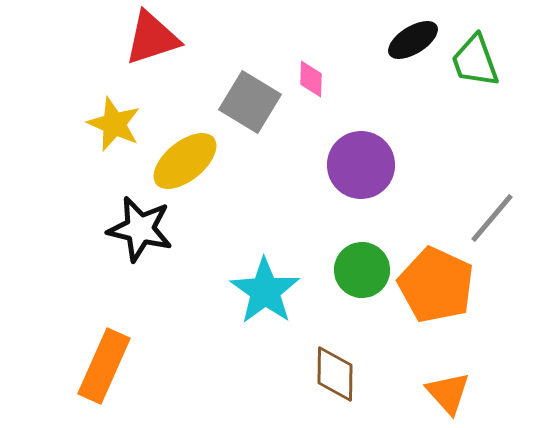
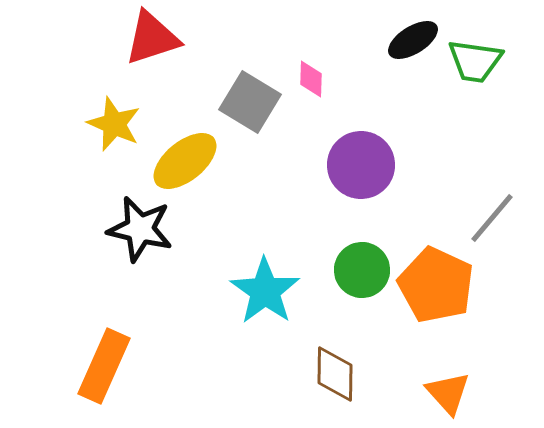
green trapezoid: rotated 62 degrees counterclockwise
